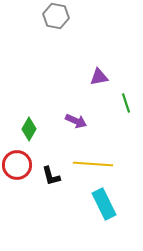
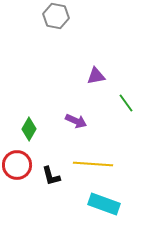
purple triangle: moved 3 px left, 1 px up
green line: rotated 18 degrees counterclockwise
cyan rectangle: rotated 44 degrees counterclockwise
